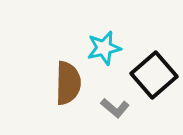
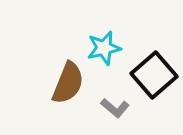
brown semicircle: rotated 21 degrees clockwise
